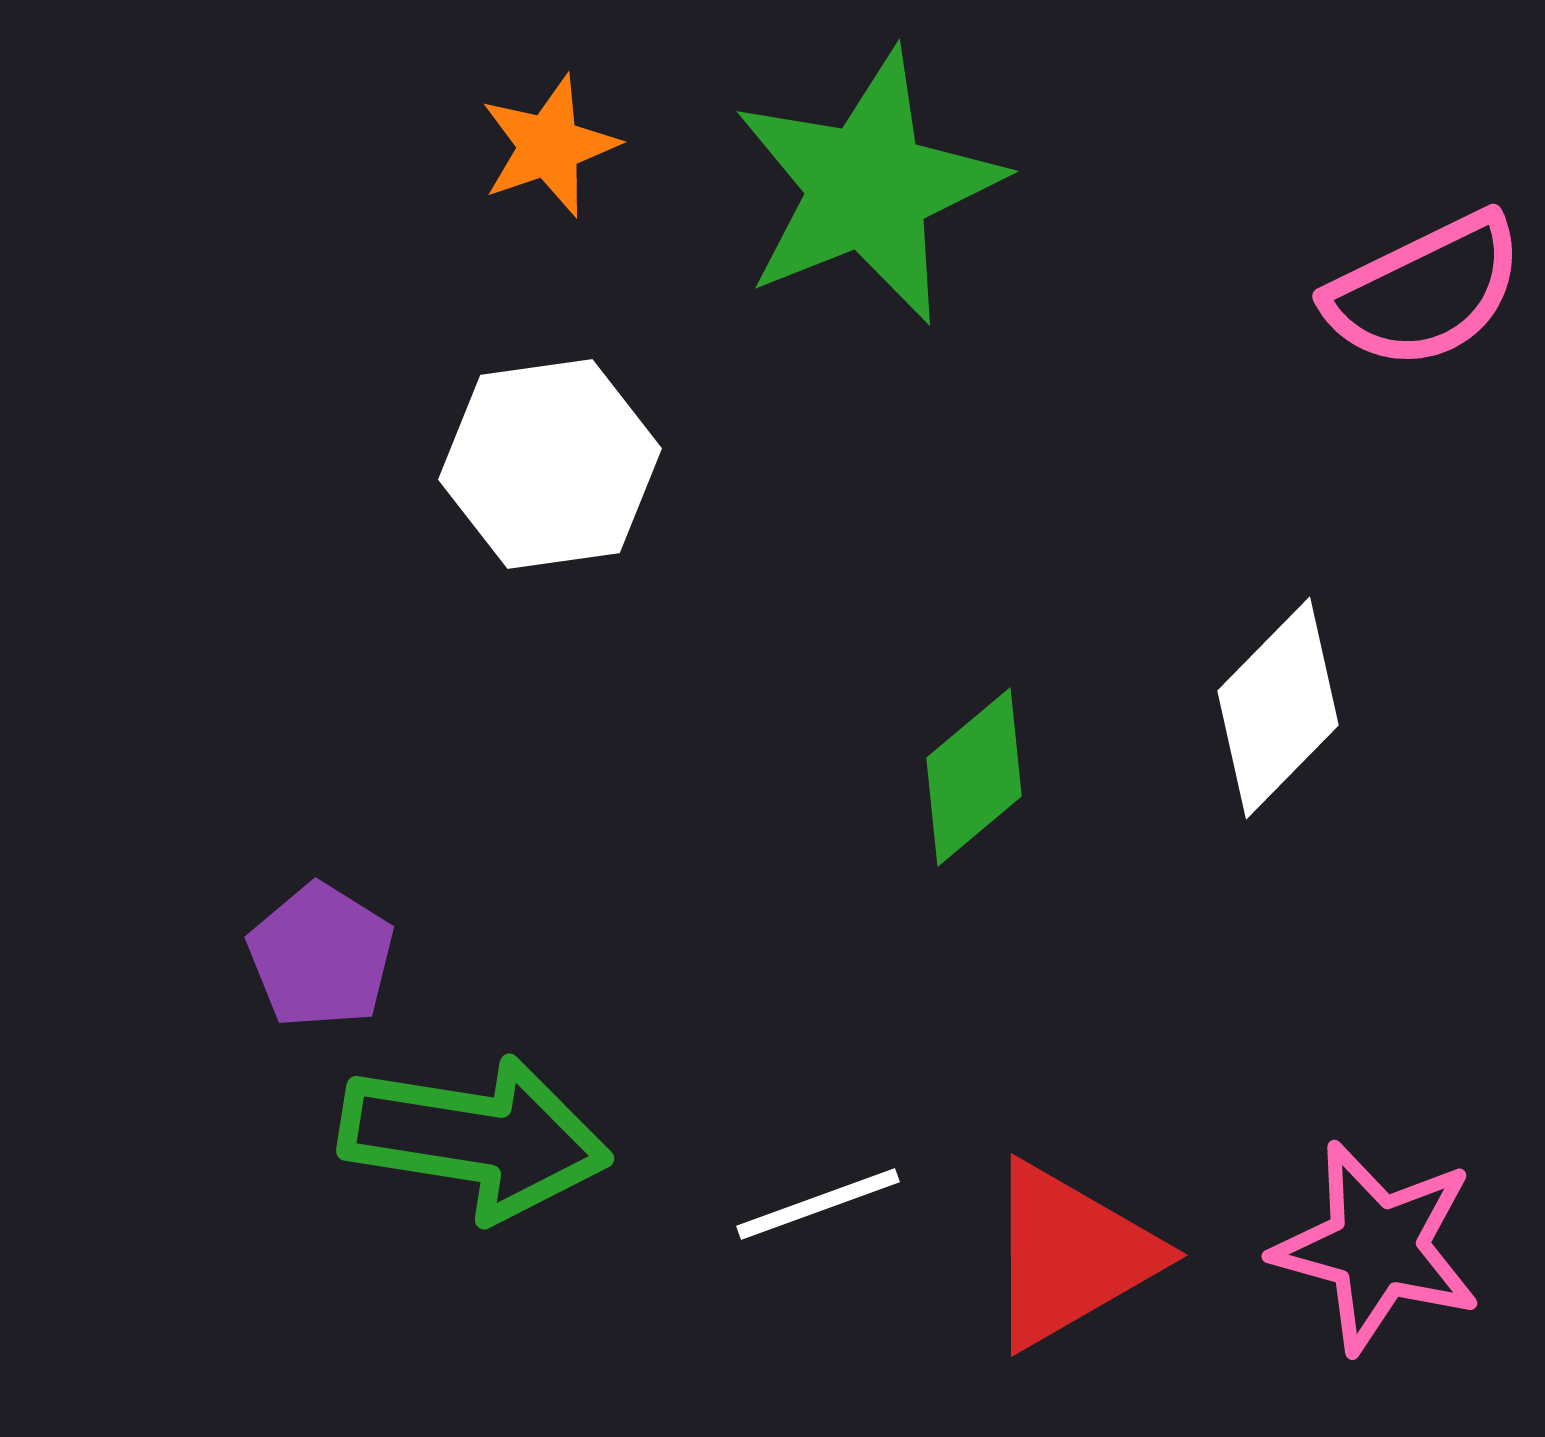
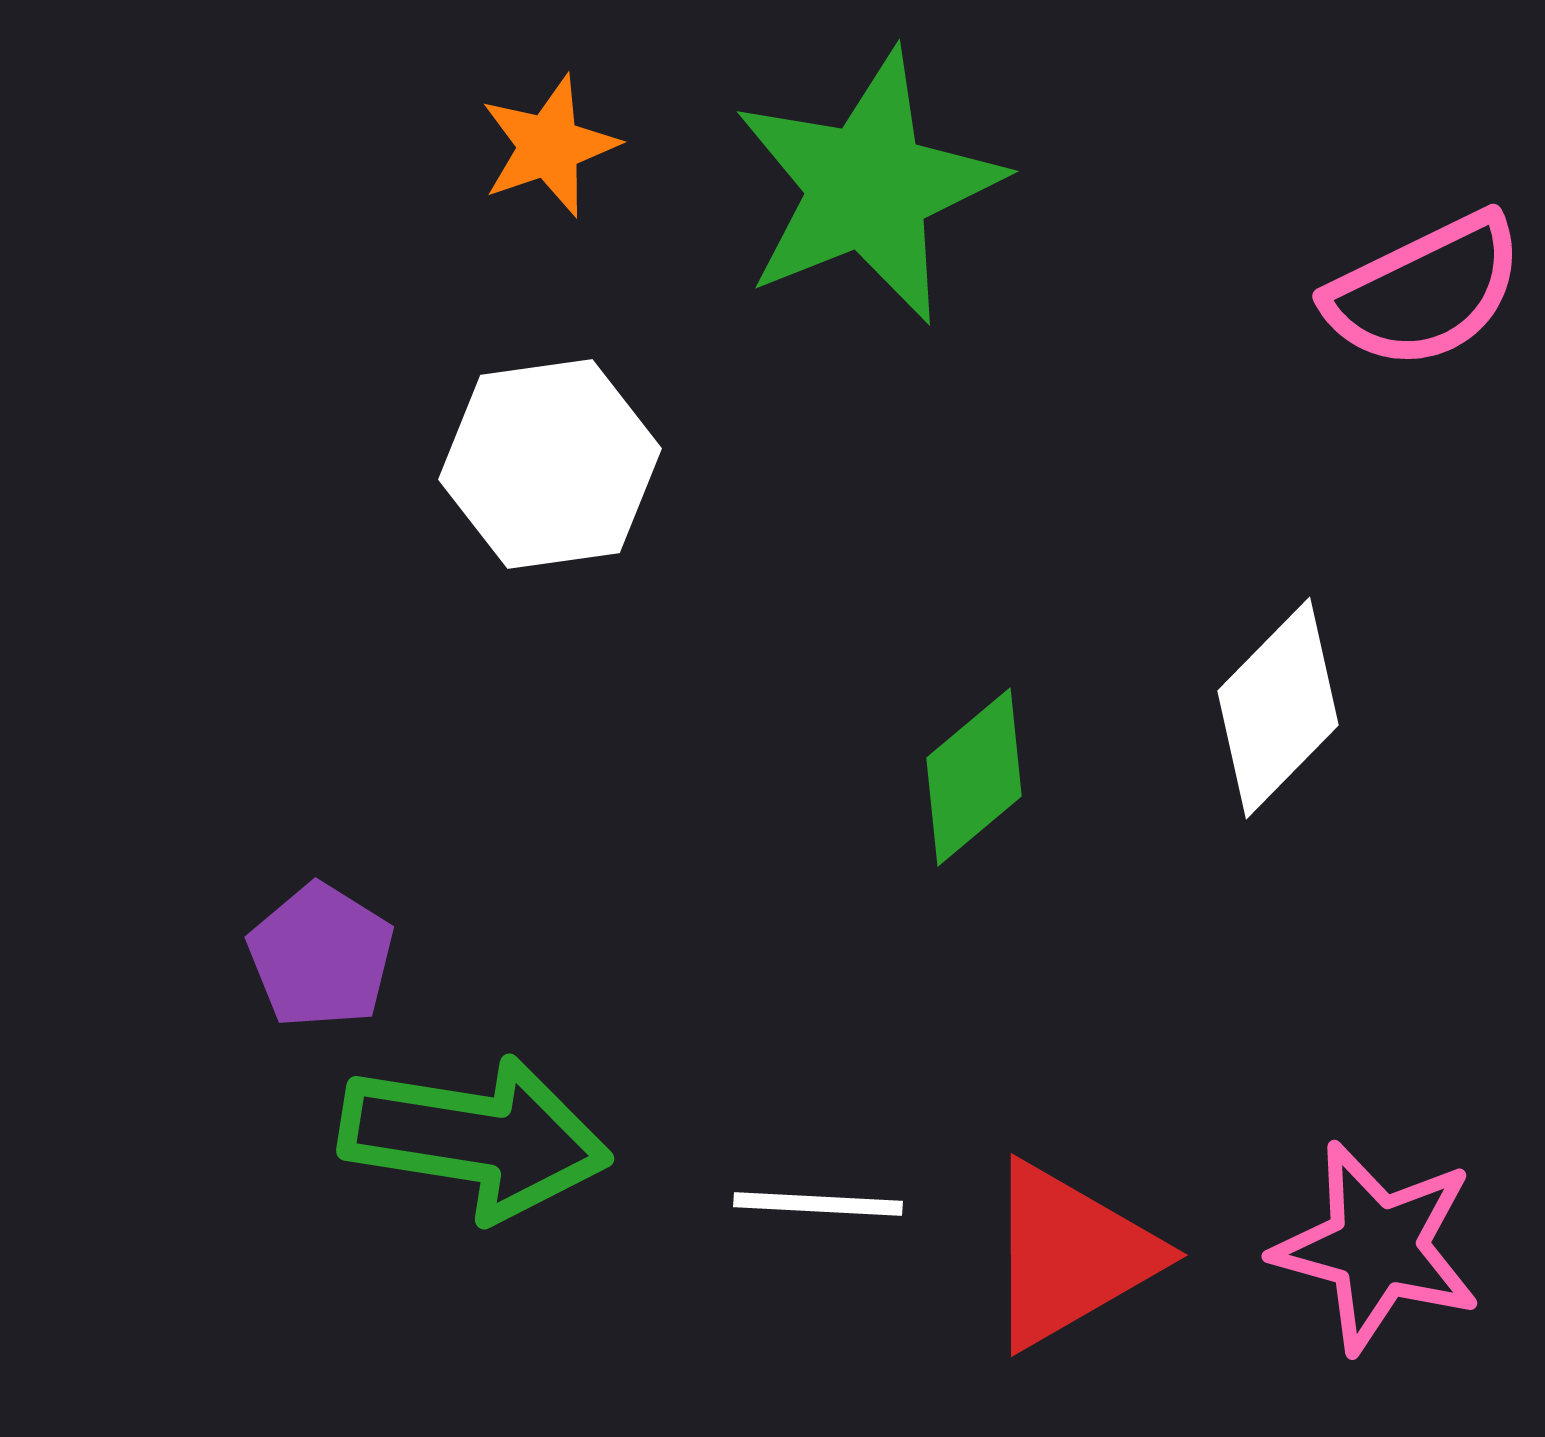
white line: rotated 23 degrees clockwise
